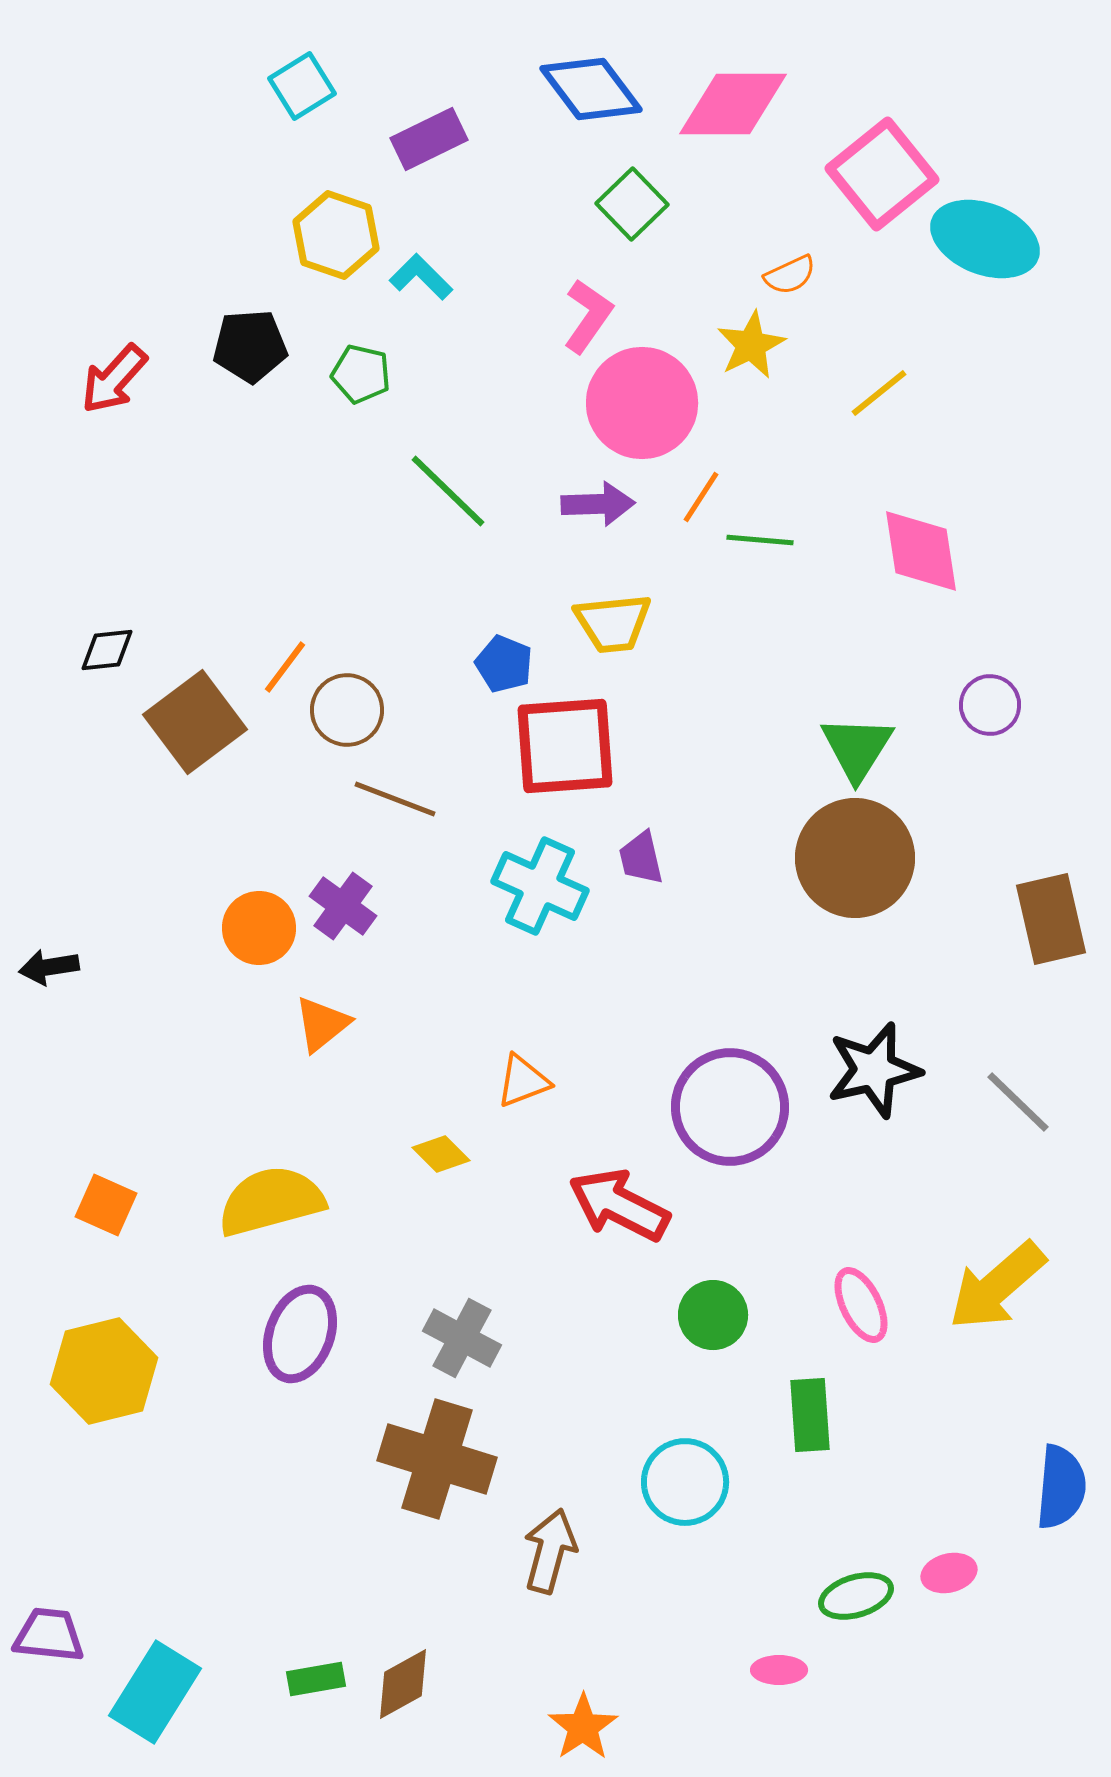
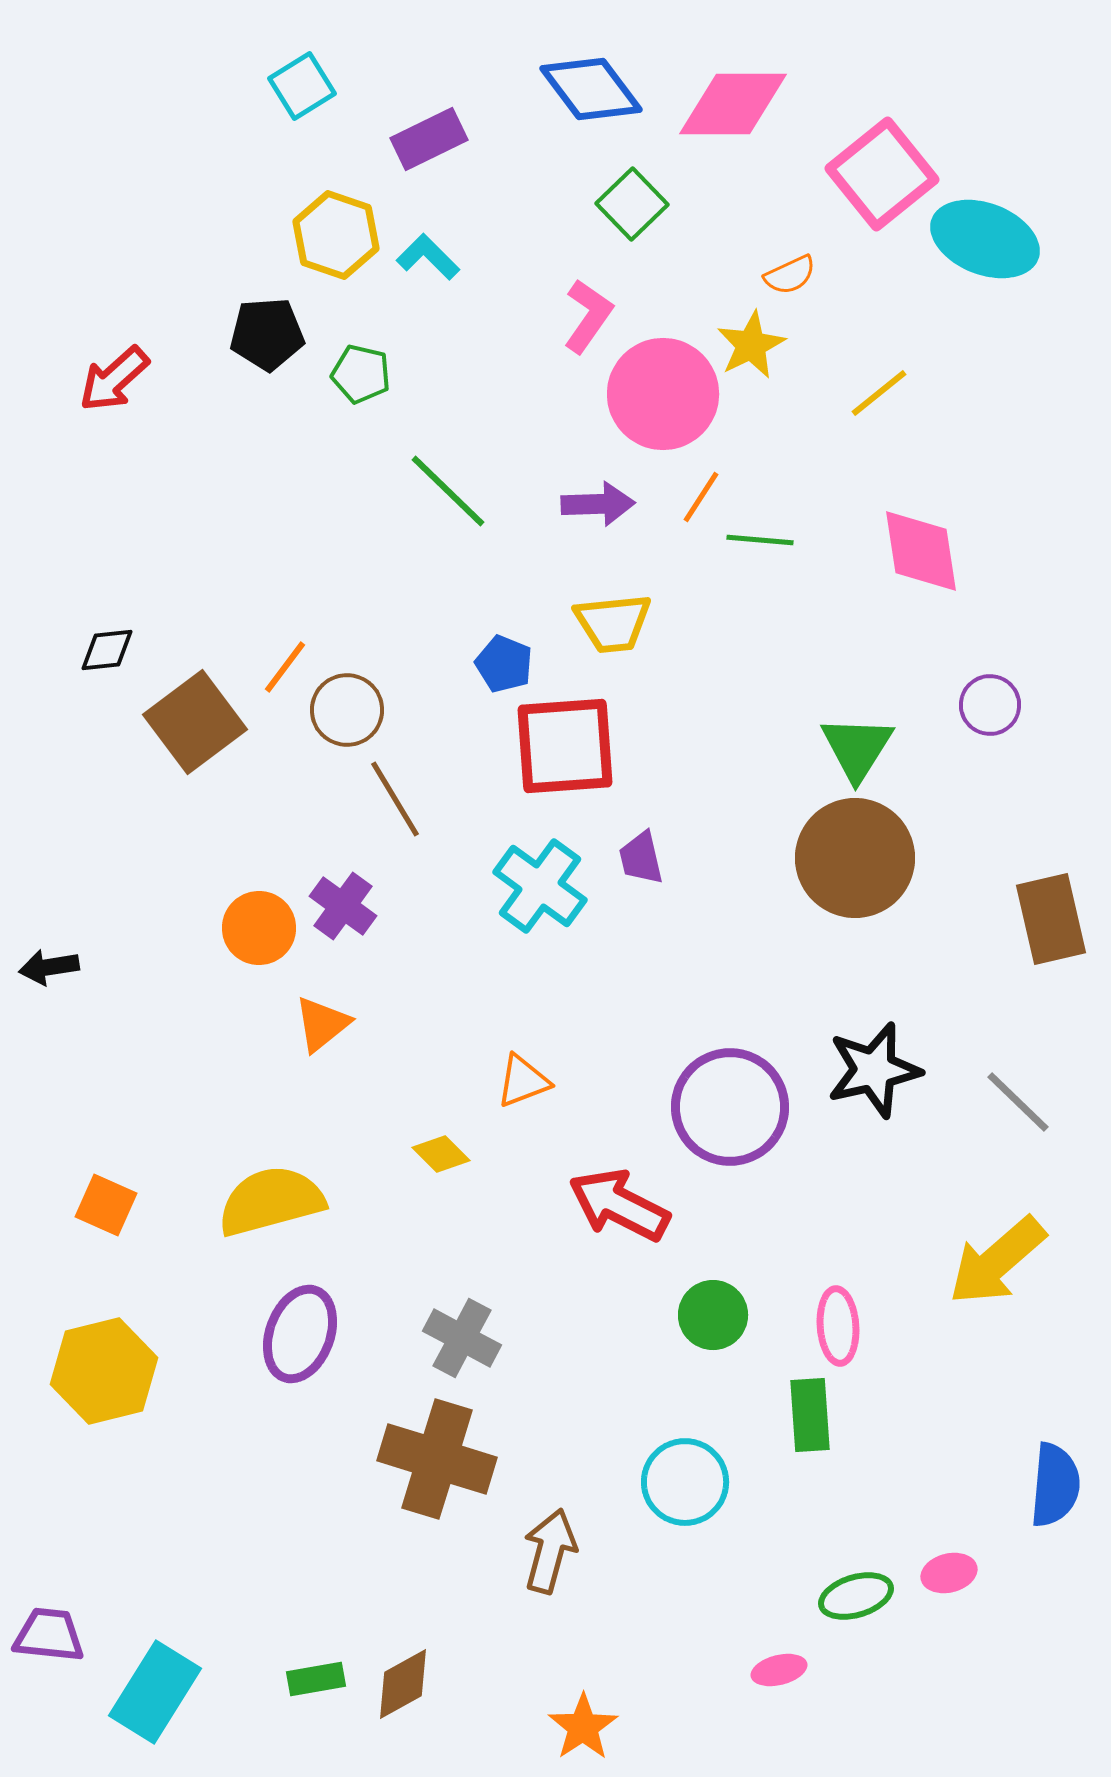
cyan L-shape at (421, 277): moved 7 px right, 20 px up
black pentagon at (250, 346): moved 17 px right, 12 px up
red arrow at (114, 379): rotated 6 degrees clockwise
pink circle at (642, 403): moved 21 px right, 9 px up
brown line at (395, 799): rotated 38 degrees clockwise
cyan cross at (540, 886): rotated 12 degrees clockwise
yellow arrow at (997, 1286): moved 25 px up
pink ellipse at (861, 1305): moved 23 px left, 21 px down; rotated 22 degrees clockwise
blue semicircle at (1061, 1487): moved 6 px left, 2 px up
pink ellipse at (779, 1670): rotated 14 degrees counterclockwise
